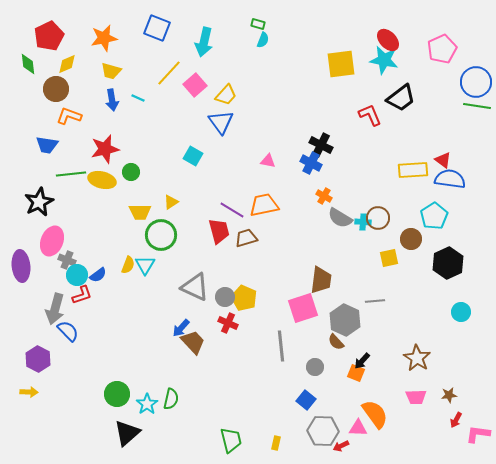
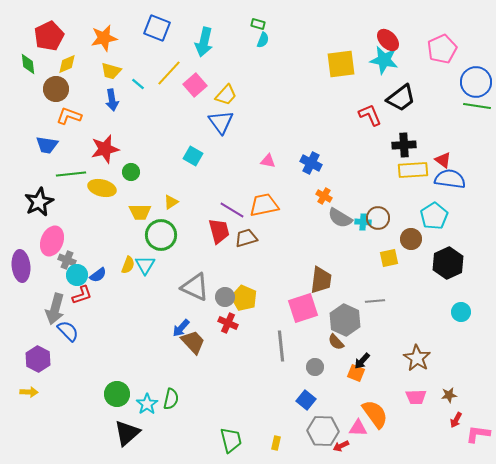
cyan line at (138, 98): moved 14 px up; rotated 16 degrees clockwise
black cross at (321, 145): moved 83 px right; rotated 30 degrees counterclockwise
yellow ellipse at (102, 180): moved 8 px down
